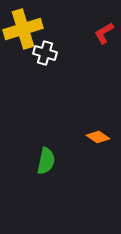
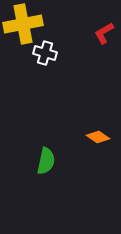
yellow cross: moved 5 px up; rotated 6 degrees clockwise
